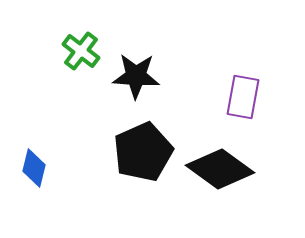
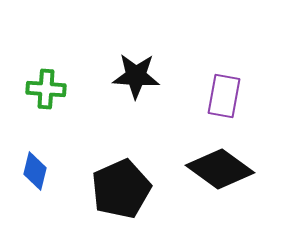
green cross: moved 35 px left, 38 px down; rotated 33 degrees counterclockwise
purple rectangle: moved 19 px left, 1 px up
black pentagon: moved 22 px left, 37 px down
blue diamond: moved 1 px right, 3 px down
